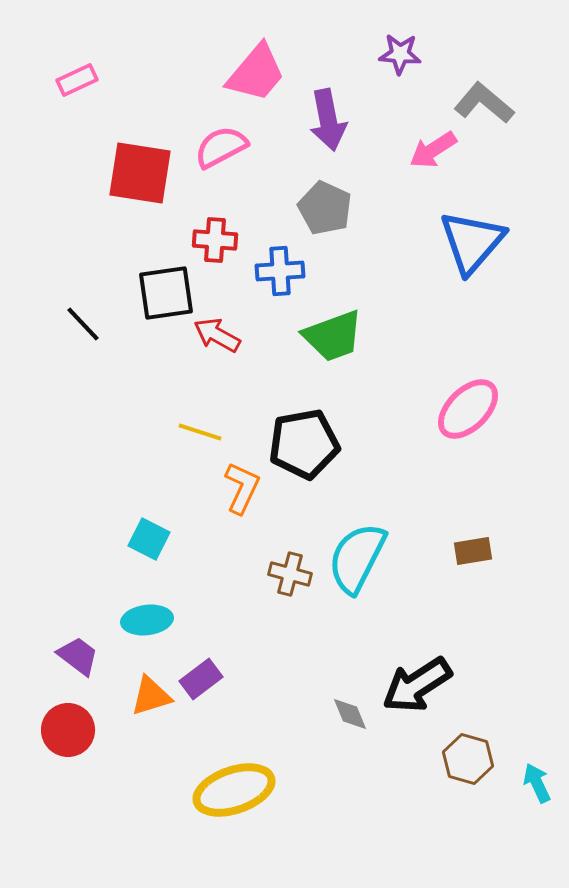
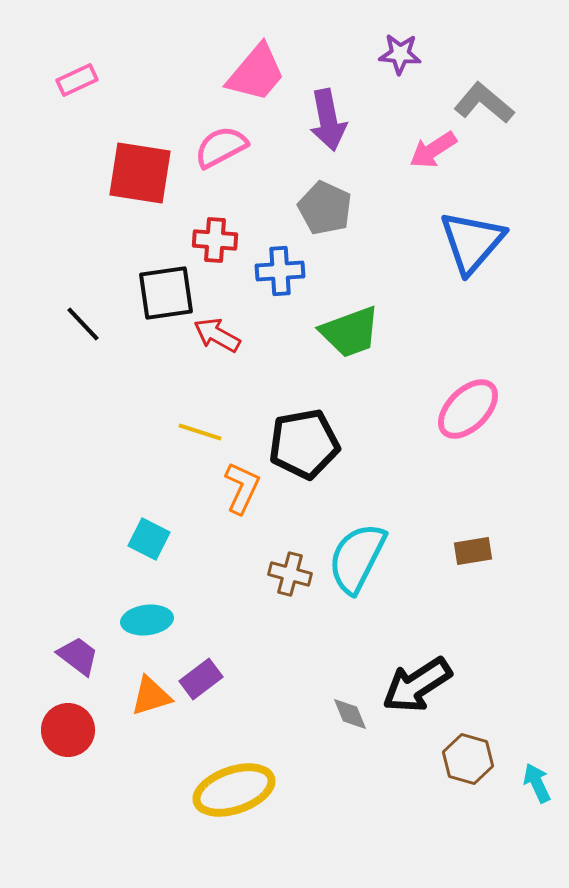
green trapezoid: moved 17 px right, 4 px up
